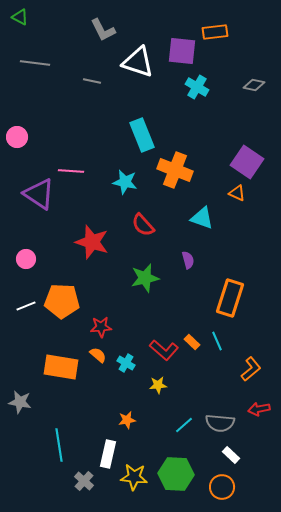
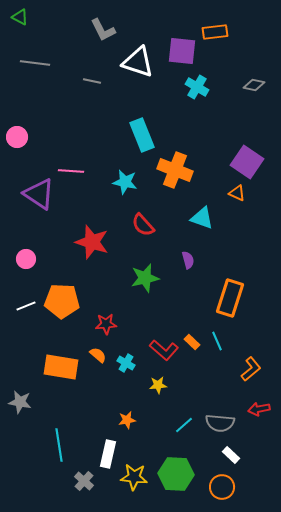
red star at (101, 327): moved 5 px right, 3 px up
